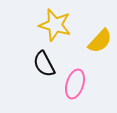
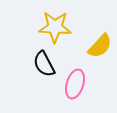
yellow star: moved 2 px down; rotated 12 degrees counterclockwise
yellow semicircle: moved 5 px down
